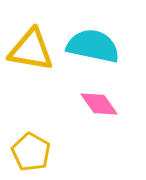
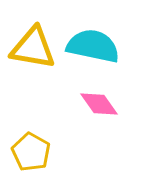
yellow triangle: moved 2 px right, 2 px up
